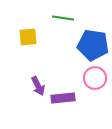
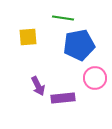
blue pentagon: moved 14 px left; rotated 20 degrees counterclockwise
